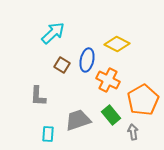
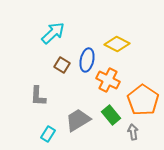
orange pentagon: rotated 8 degrees counterclockwise
gray trapezoid: rotated 12 degrees counterclockwise
cyan rectangle: rotated 28 degrees clockwise
